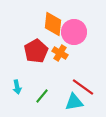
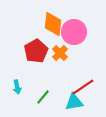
orange cross: rotated 14 degrees clockwise
red line: rotated 70 degrees counterclockwise
green line: moved 1 px right, 1 px down
